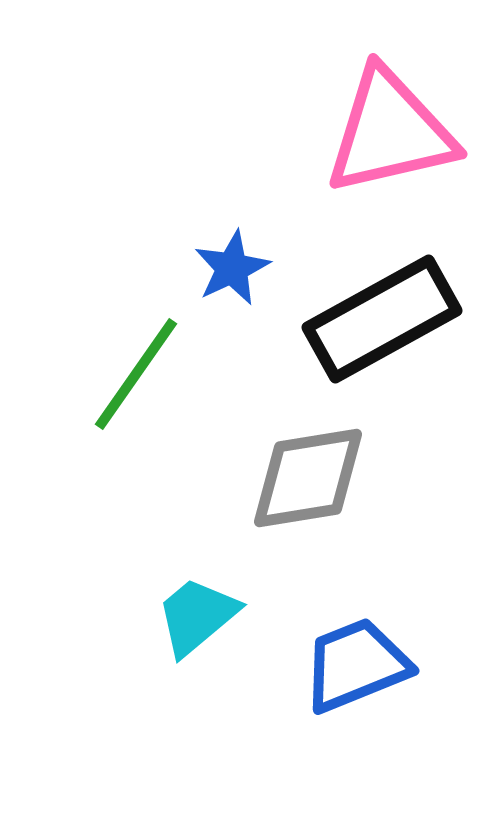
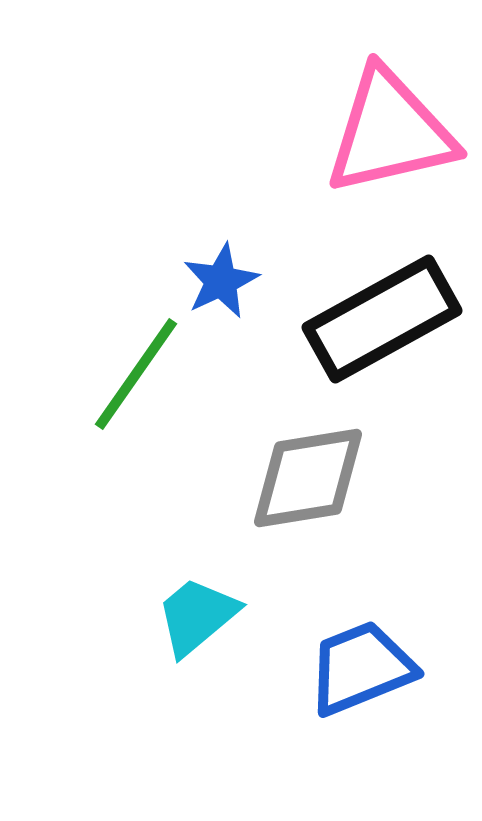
blue star: moved 11 px left, 13 px down
blue trapezoid: moved 5 px right, 3 px down
